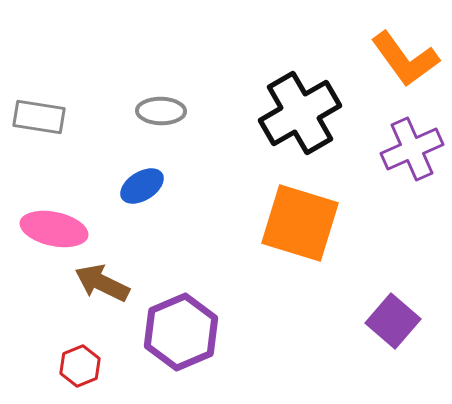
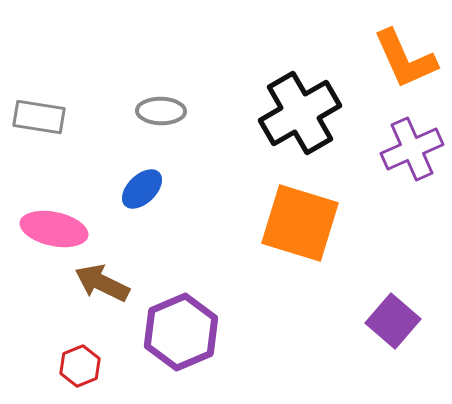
orange L-shape: rotated 12 degrees clockwise
blue ellipse: moved 3 px down; rotated 12 degrees counterclockwise
